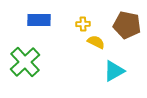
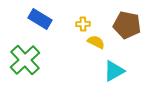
blue rectangle: moved 1 px right, 1 px up; rotated 30 degrees clockwise
green cross: moved 2 px up
